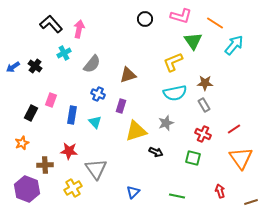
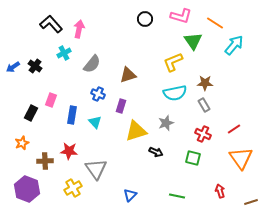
brown cross: moved 4 px up
blue triangle: moved 3 px left, 3 px down
